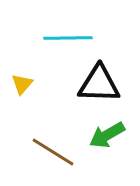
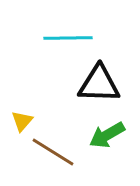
yellow triangle: moved 37 px down
